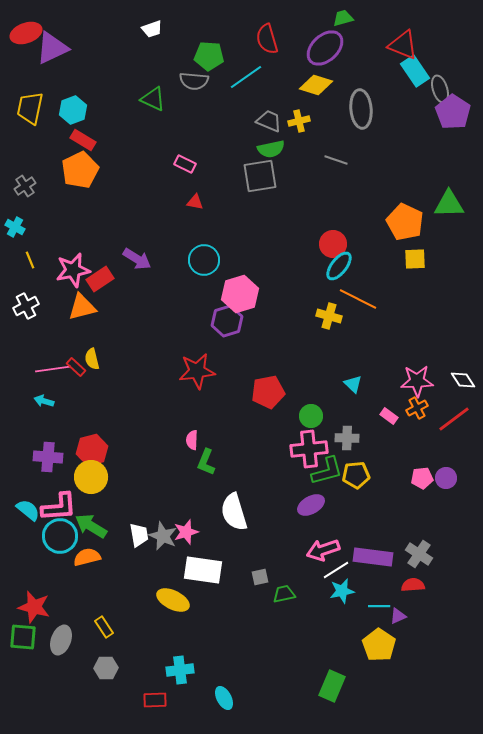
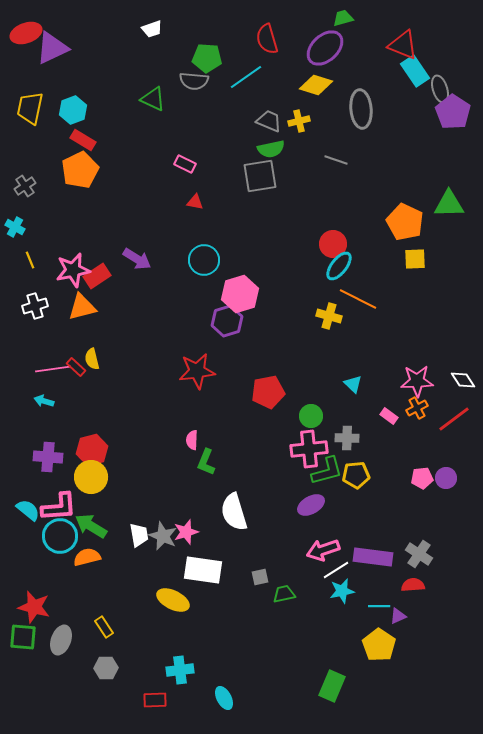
green pentagon at (209, 56): moved 2 px left, 2 px down
red rectangle at (100, 279): moved 3 px left, 3 px up
white cross at (26, 306): moved 9 px right; rotated 10 degrees clockwise
